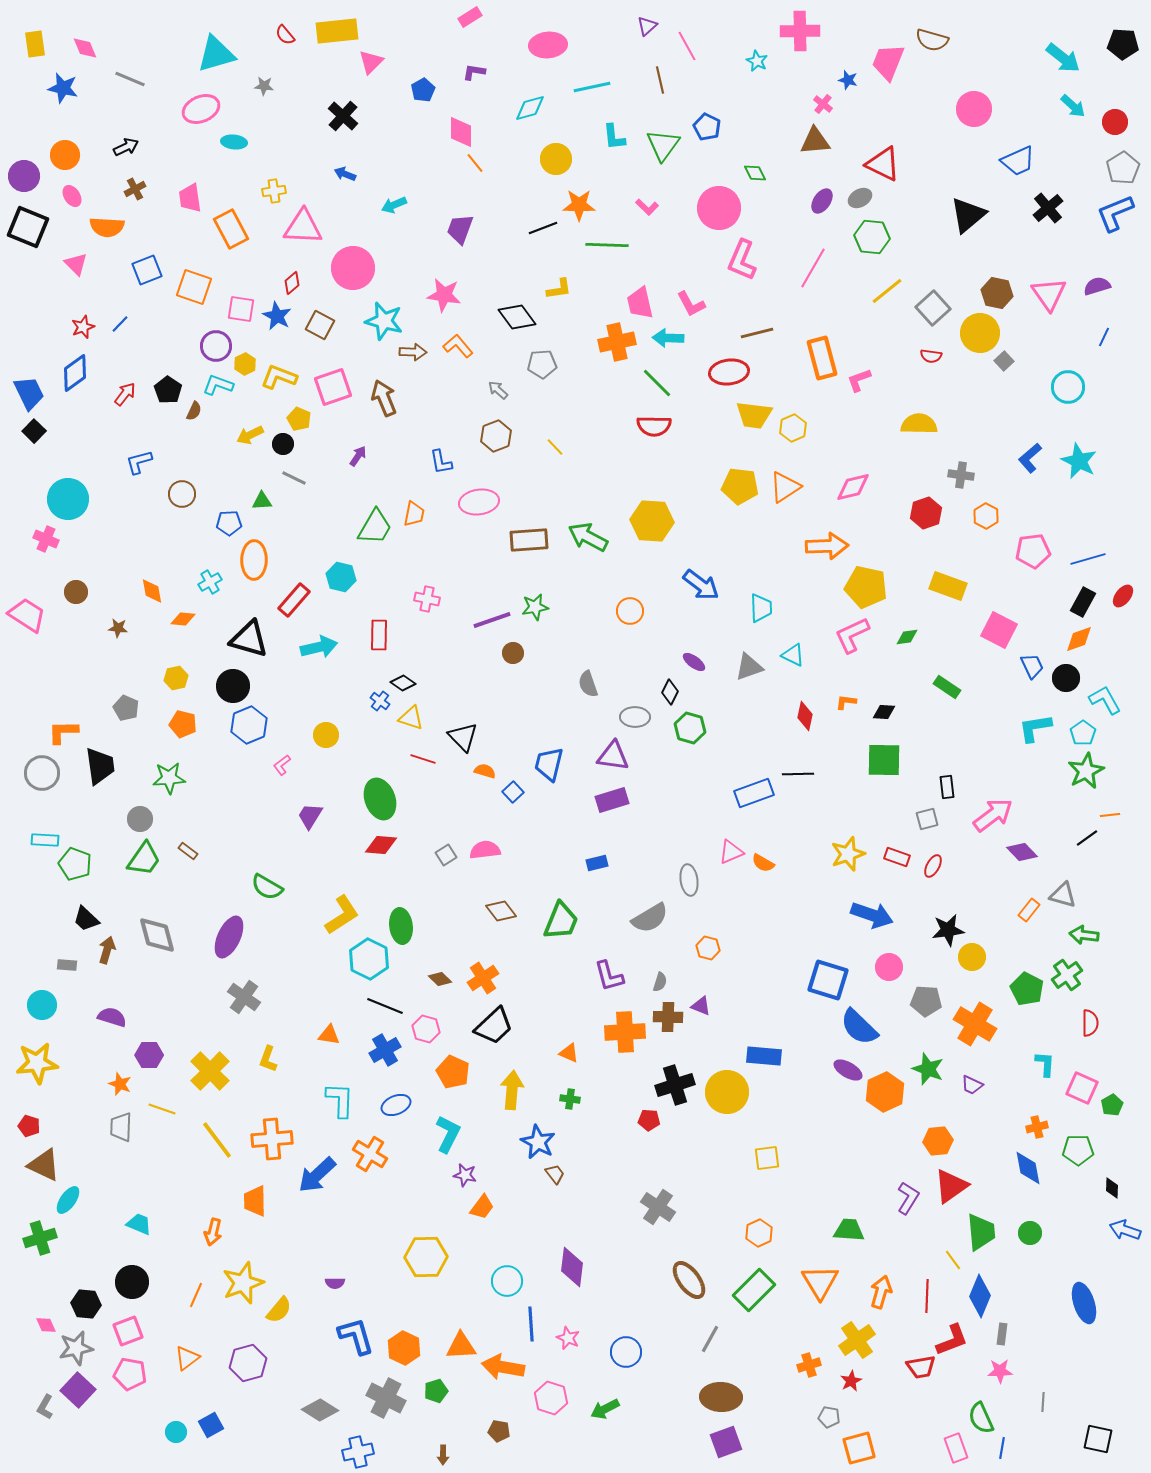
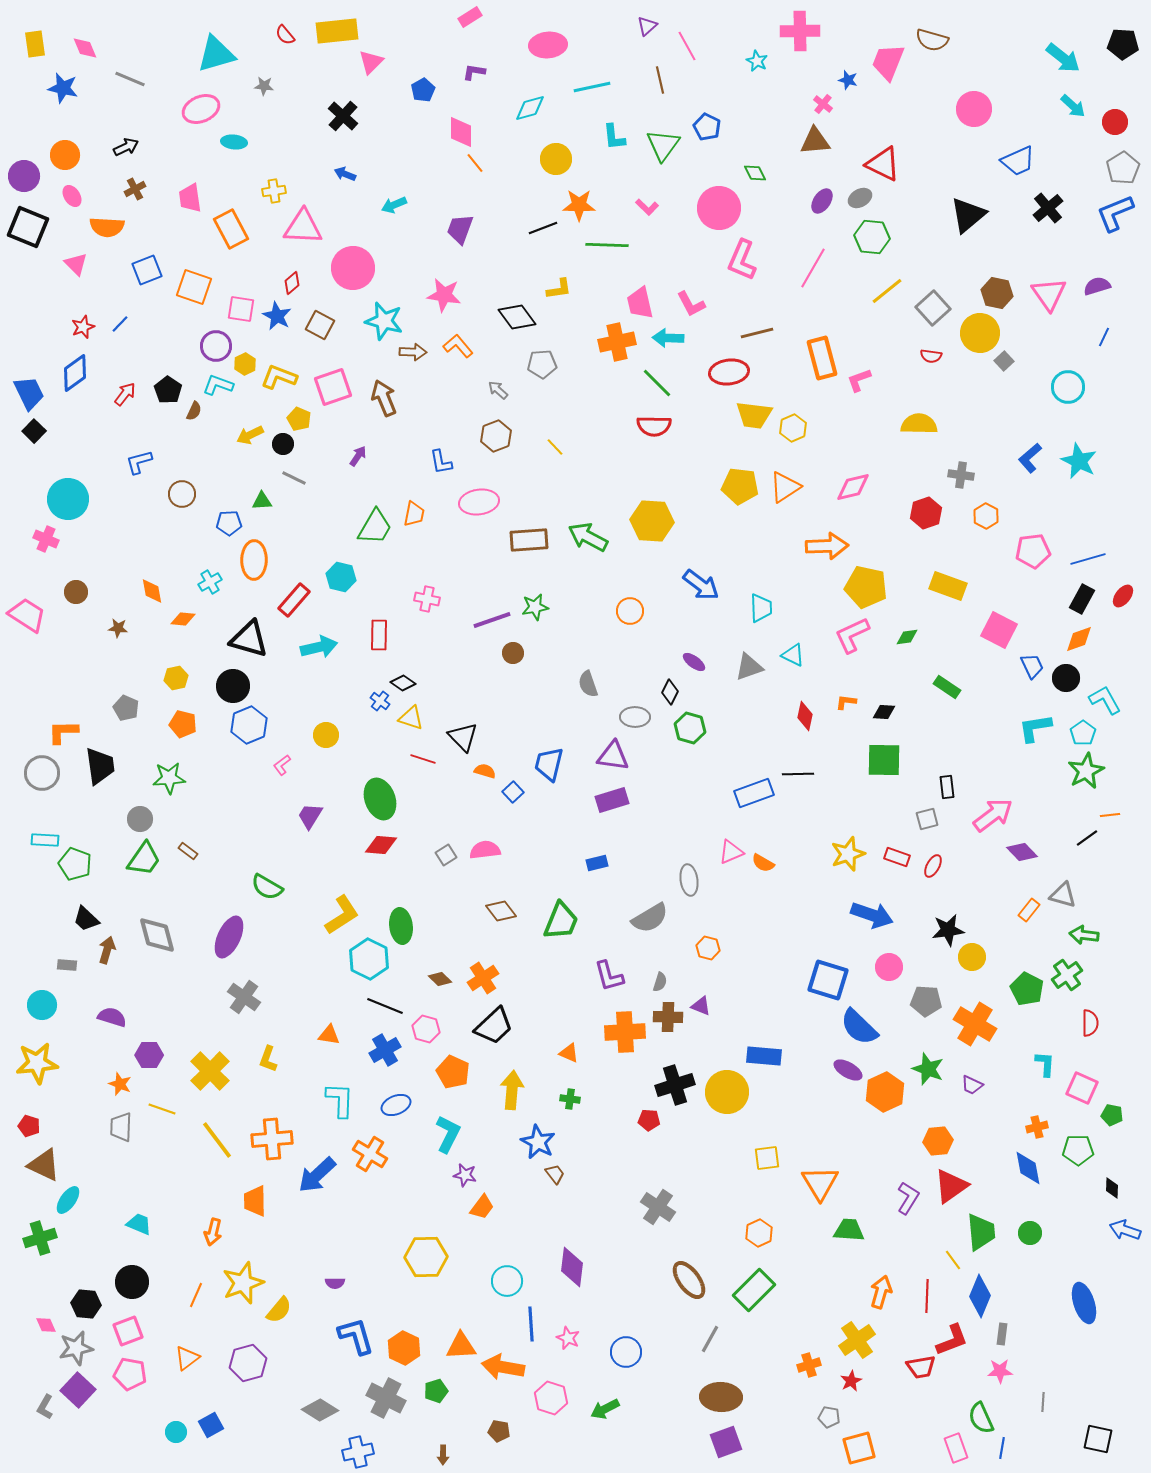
black rectangle at (1083, 602): moved 1 px left, 3 px up
green pentagon at (1112, 1105): moved 10 px down; rotated 30 degrees counterclockwise
orange triangle at (820, 1282): moved 99 px up
